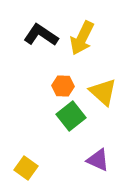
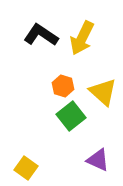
orange hexagon: rotated 15 degrees clockwise
